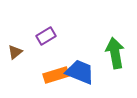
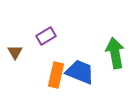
brown triangle: rotated 21 degrees counterclockwise
orange rectangle: rotated 60 degrees counterclockwise
